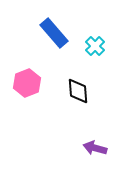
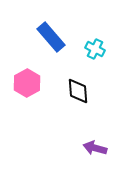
blue rectangle: moved 3 px left, 4 px down
cyan cross: moved 3 px down; rotated 18 degrees counterclockwise
pink hexagon: rotated 8 degrees counterclockwise
